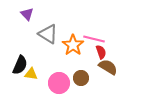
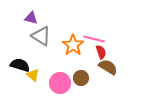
purple triangle: moved 4 px right, 4 px down; rotated 32 degrees counterclockwise
gray triangle: moved 7 px left, 2 px down
black semicircle: rotated 96 degrees counterclockwise
yellow triangle: moved 2 px right, 1 px down; rotated 32 degrees clockwise
pink circle: moved 1 px right
